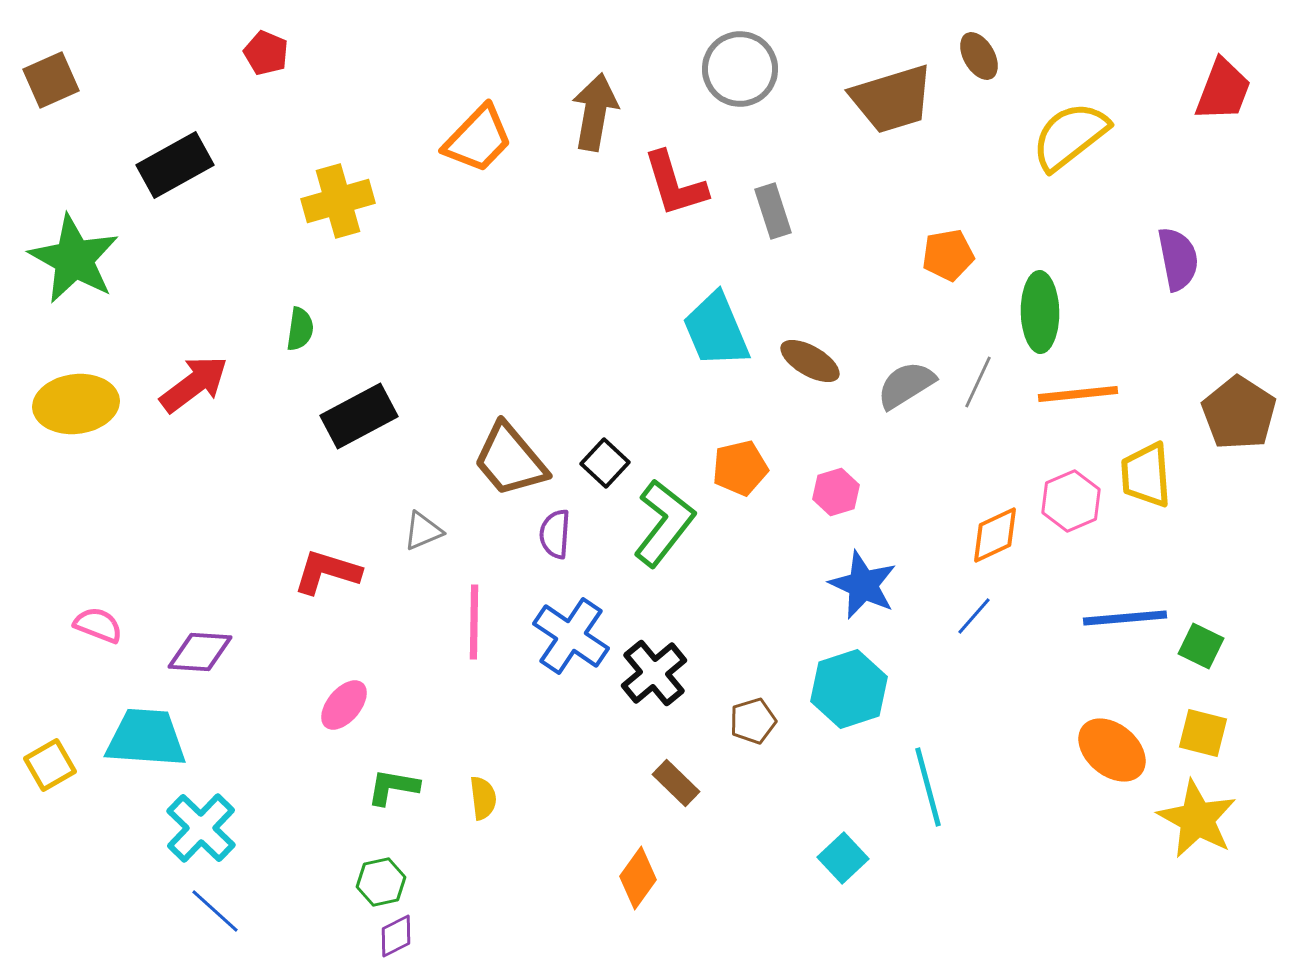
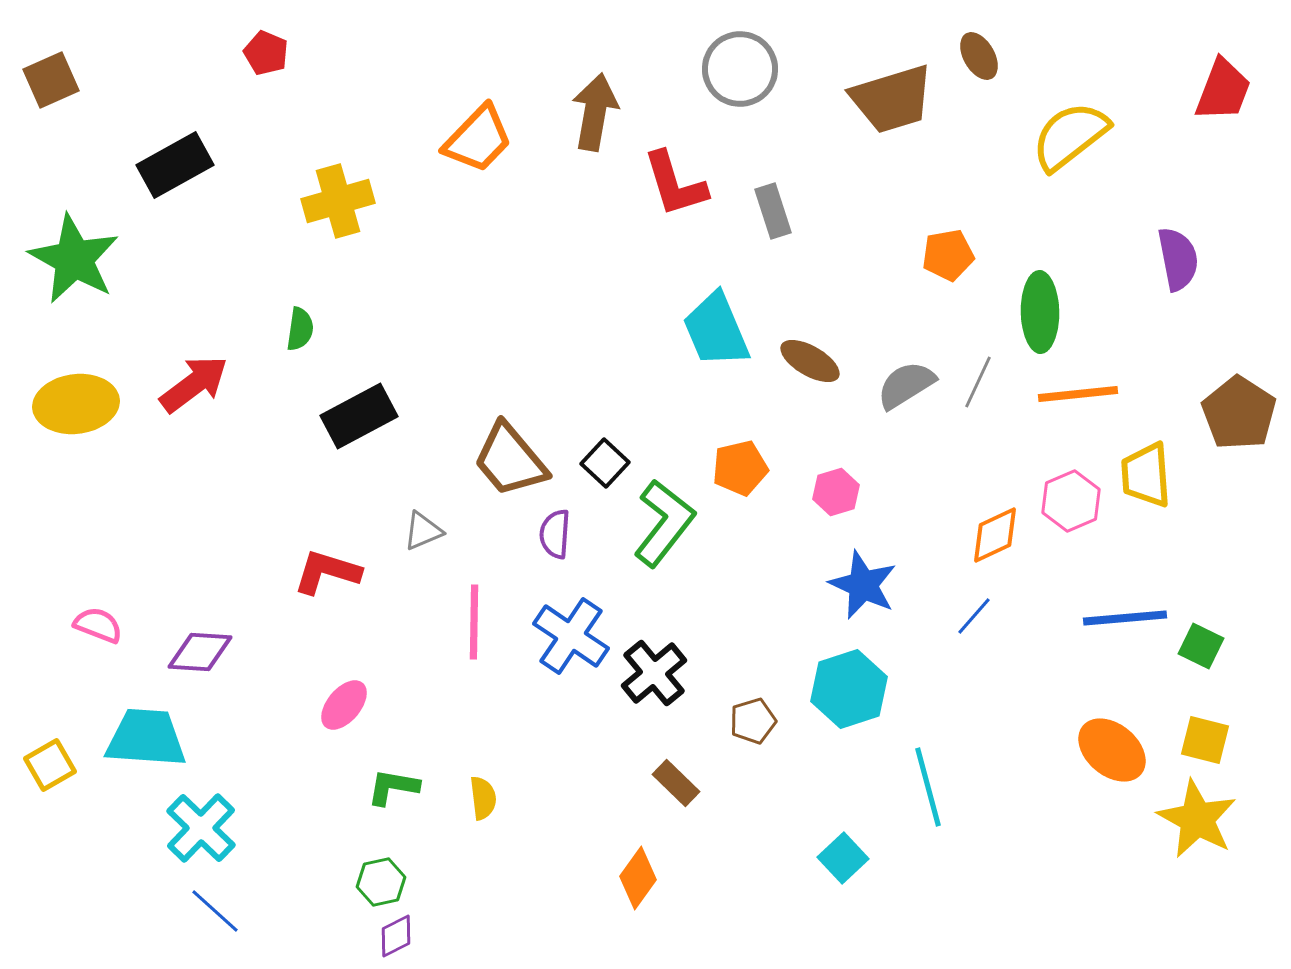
yellow square at (1203, 733): moved 2 px right, 7 px down
